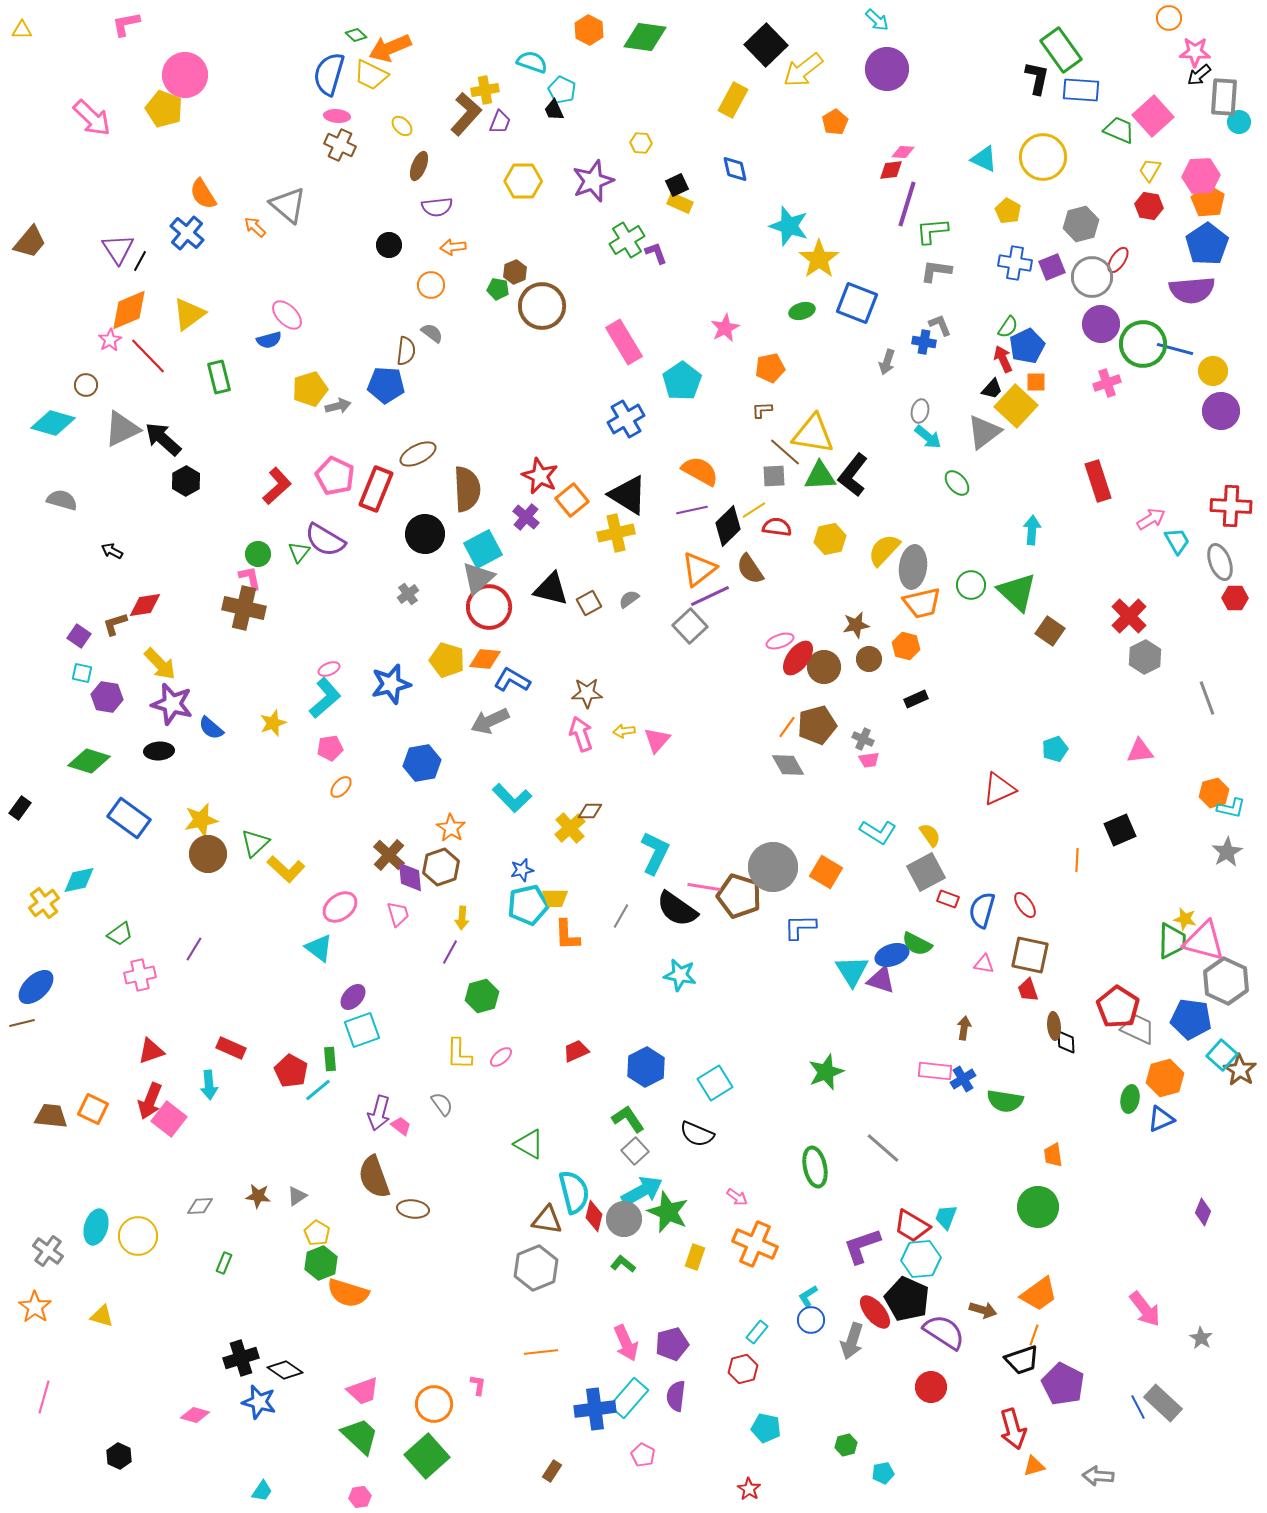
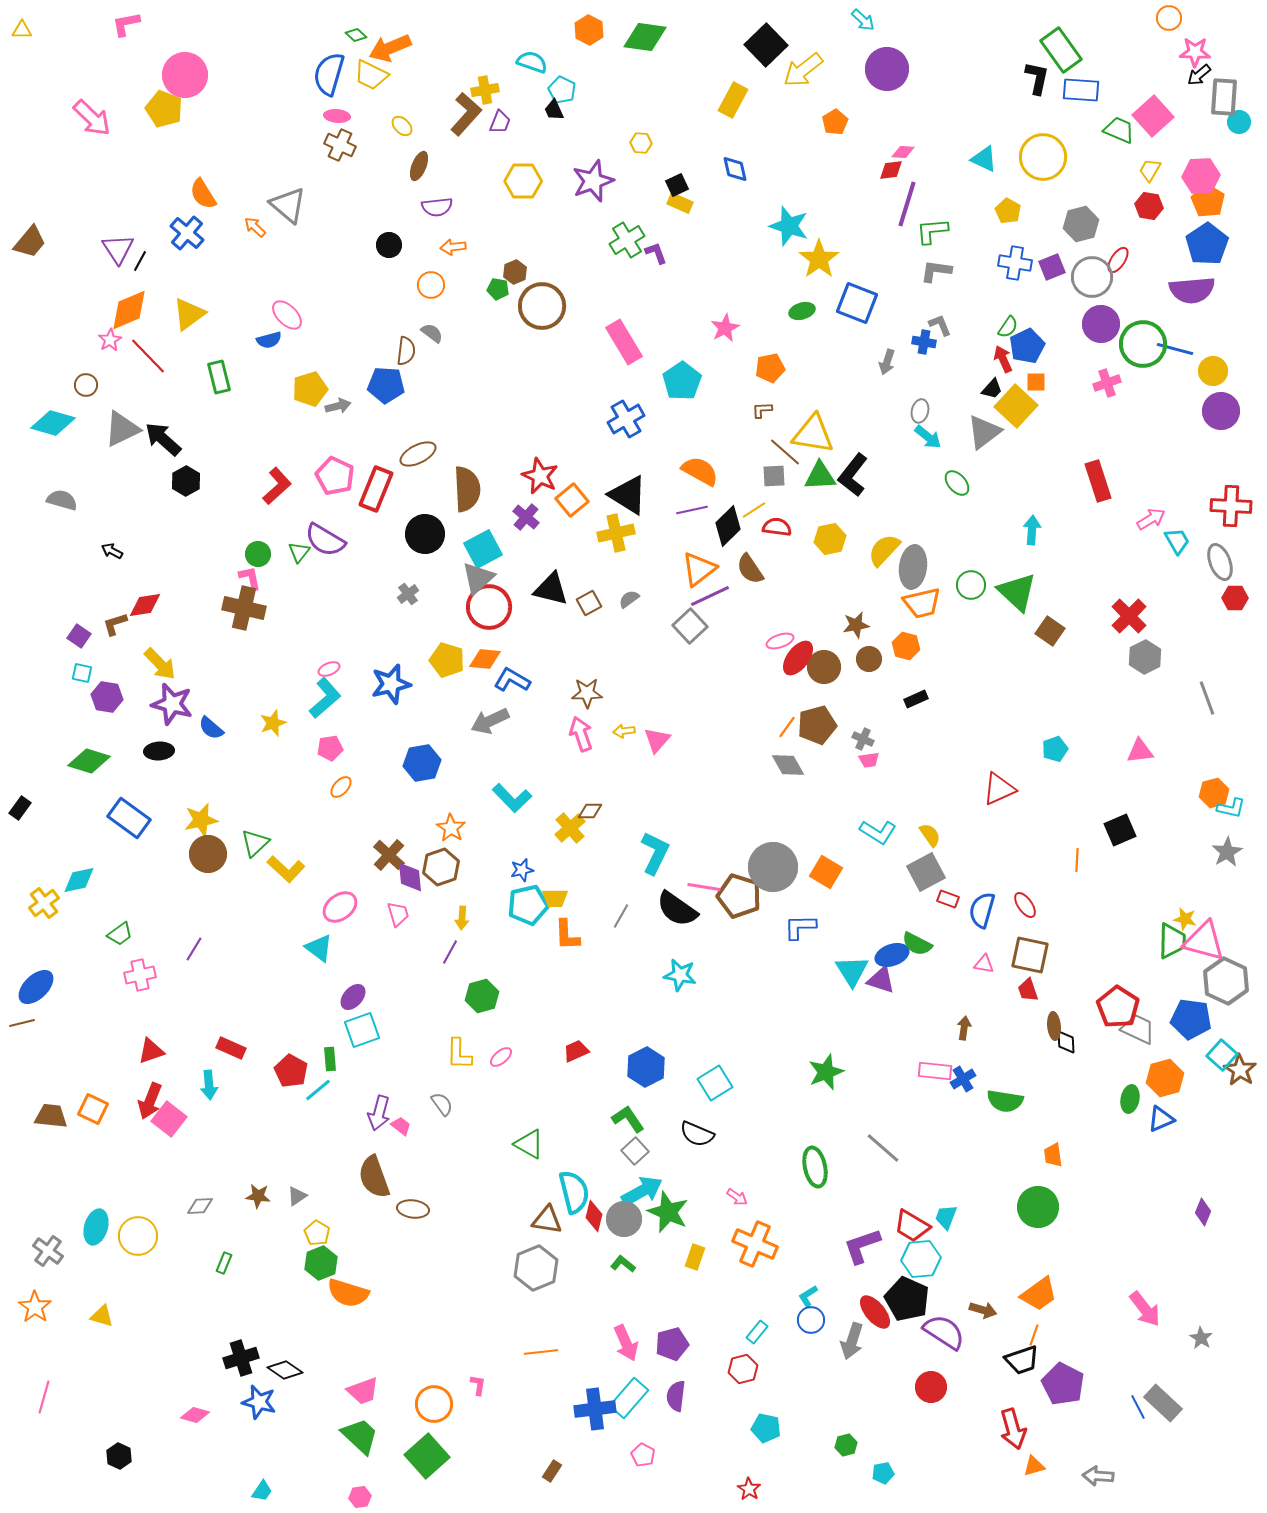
cyan arrow at (877, 20): moved 14 px left
